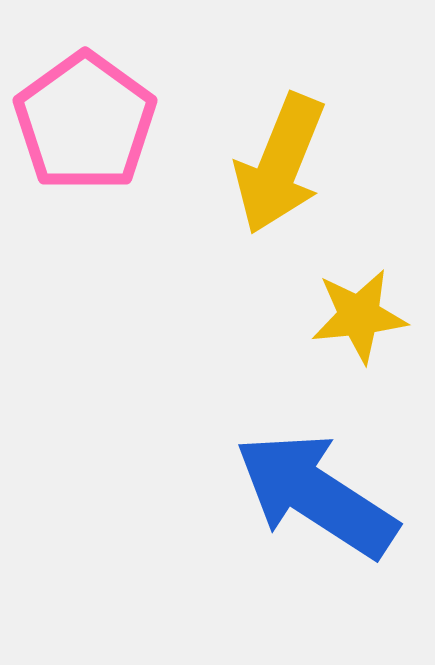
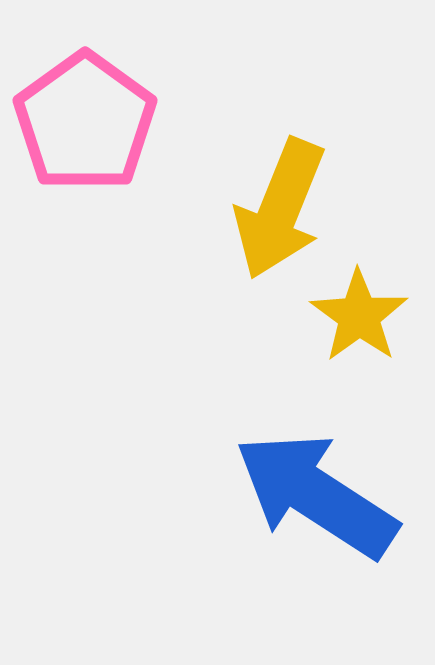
yellow arrow: moved 45 px down
yellow star: rotated 30 degrees counterclockwise
